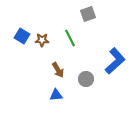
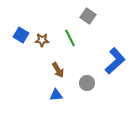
gray square: moved 2 px down; rotated 35 degrees counterclockwise
blue square: moved 1 px left, 1 px up
gray circle: moved 1 px right, 4 px down
